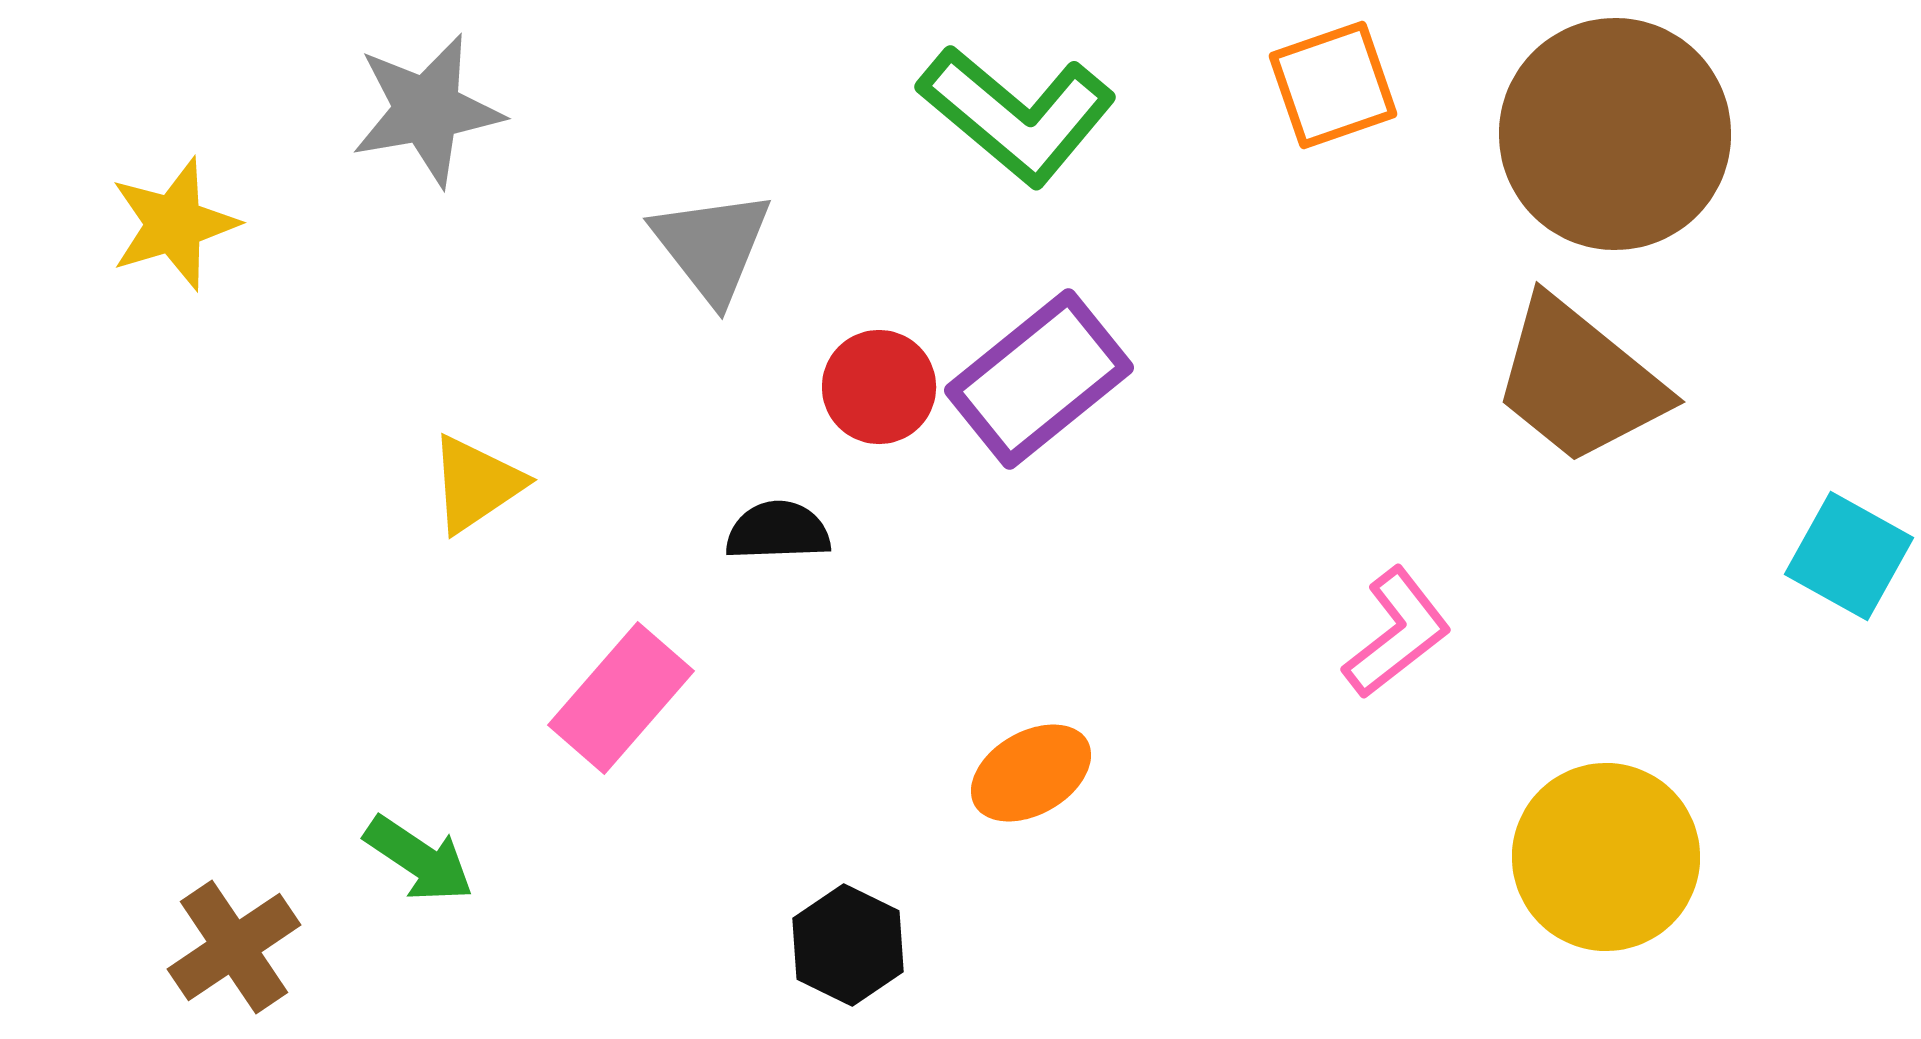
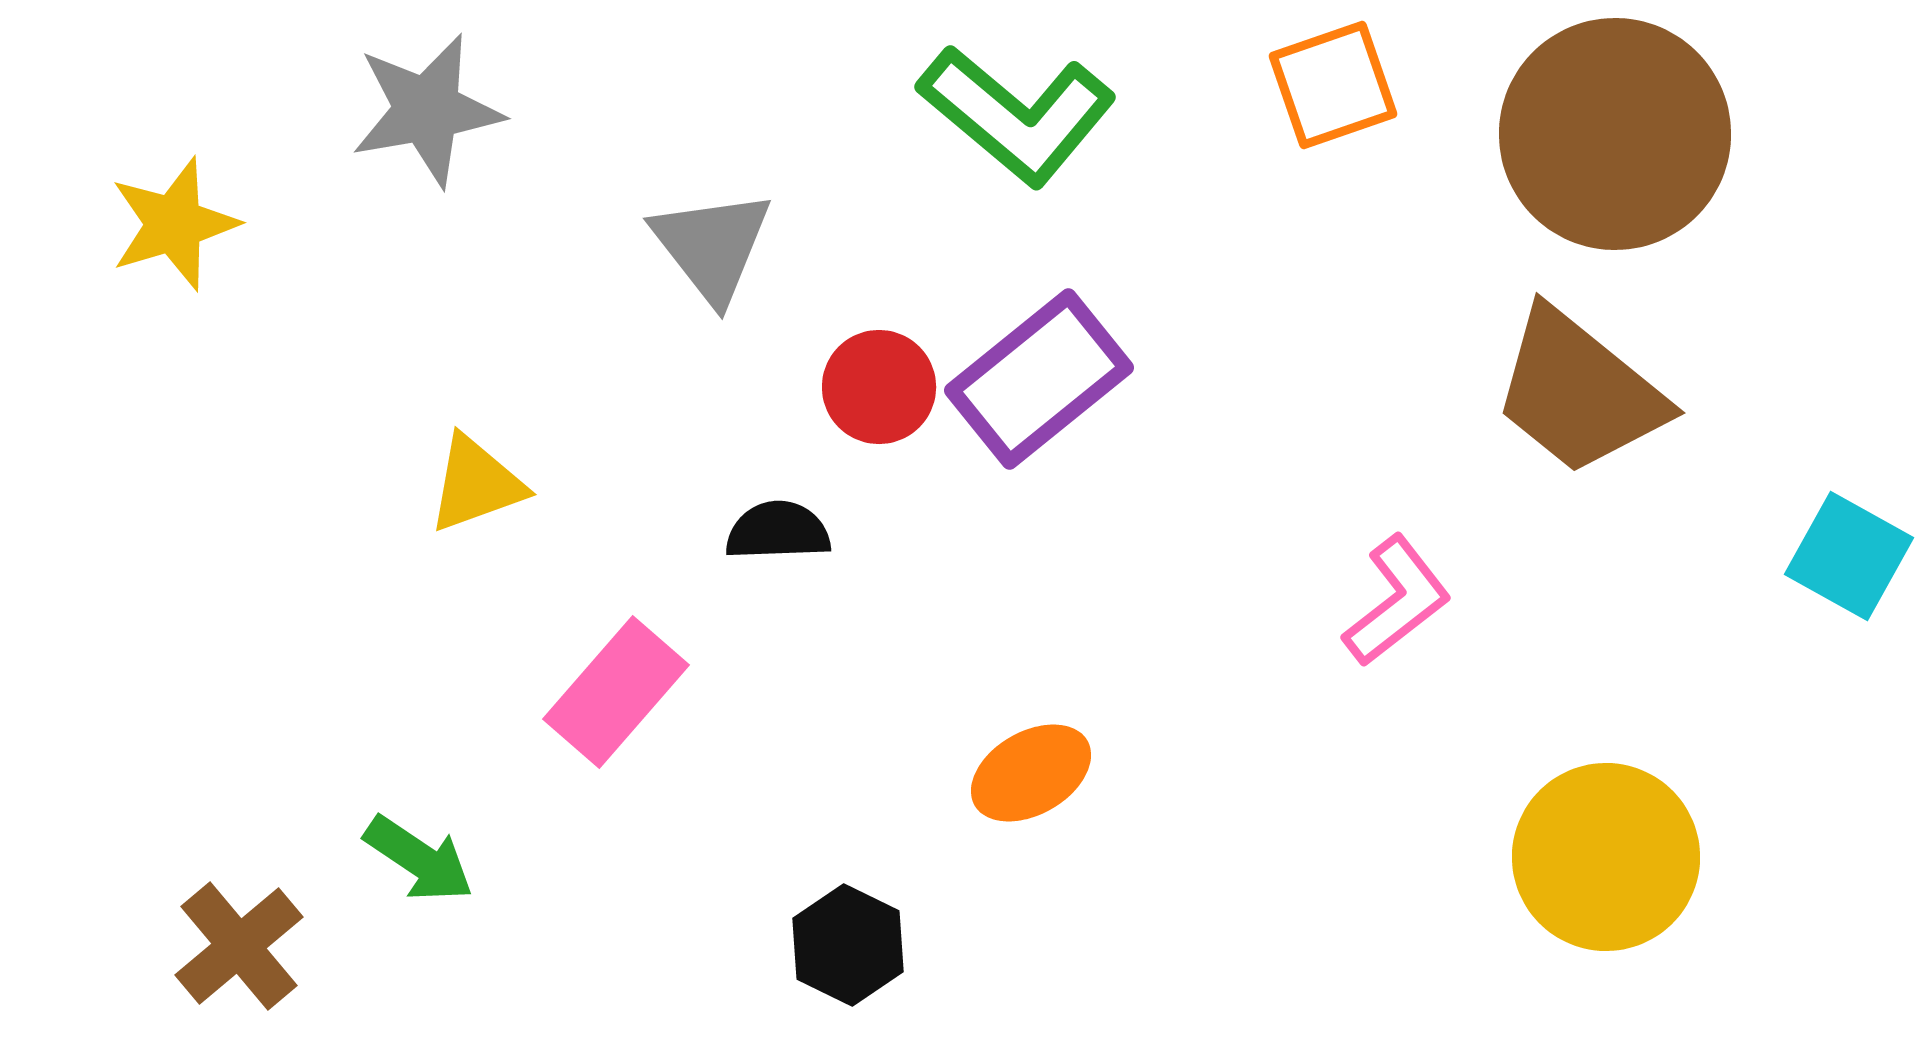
brown trapezoid: moved 11 px down
yellow triangle: rotated 14 degrees clockwise
pink L-shape: moved 32 px up
pink rectangle: moved 5 px left, 6 px up
brown cross: moved 5 px right, 1 px up; rotated 6 degrees counterclockwise
